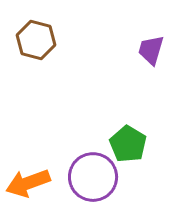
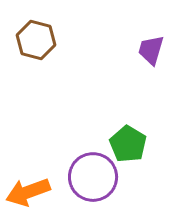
orange arrow: moved 9 px down
